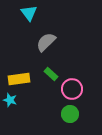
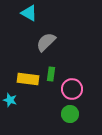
cyan triangle: rotated 24 degrees counterclockwise
green rectangle: rotated 56 degrees clockwise
yellow rectangle: moved 9 px right; rotated 15 degrees clockwise
